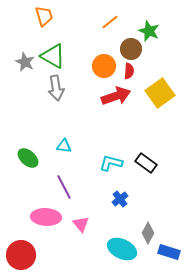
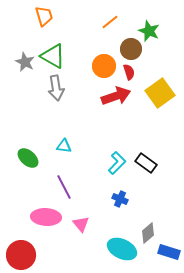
red semicircle: moved 1 px down; rotated 21 degrees counterclockwise
cyan L-shape: moved 6 px right; rotated 120 degrees clockwise
blue cross: rotated 28 degrees counterclockwise
gray diamond: rotated 20 degrees clockwise
